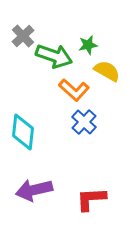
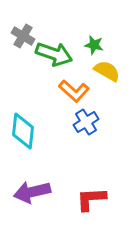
gray cross: rotated 15 degrees counterclockwise
green star: moved 6 px right; rotated 24 degrees clockwise
green arrow: moved 2 px up
orange L-shape: moved 1 px down
blue cross: moved 2 px right; rotated 15 degrees clockwise
cyan diamond: moved 1 px up
purple arrow: moved 2 px left, 2 px down
